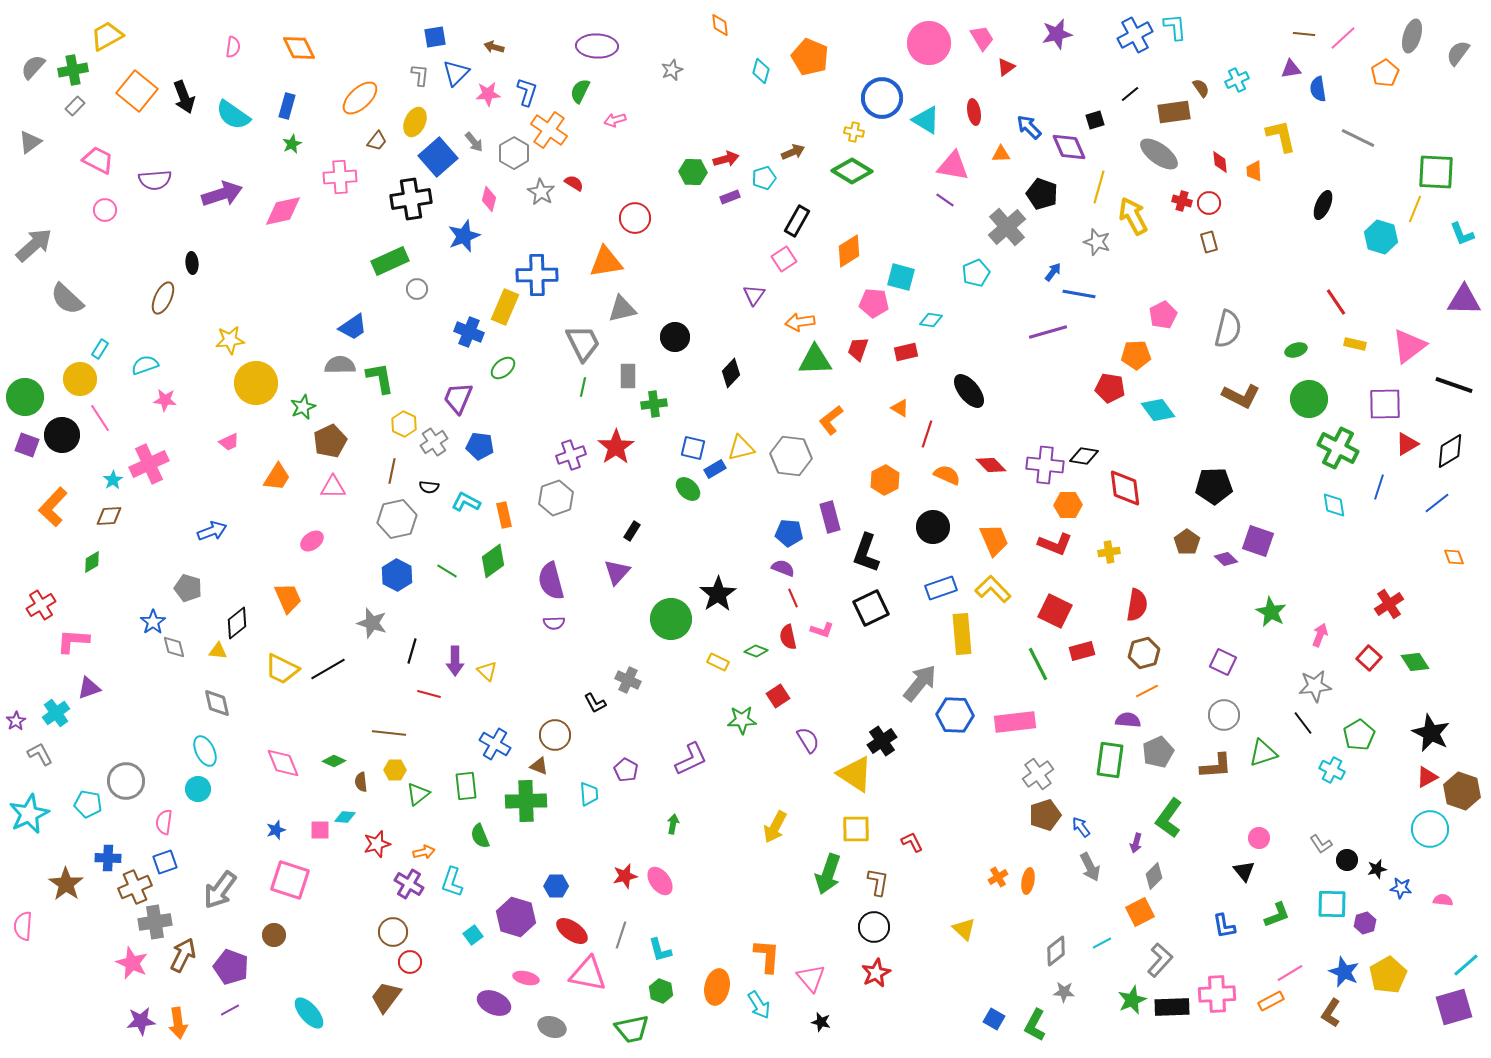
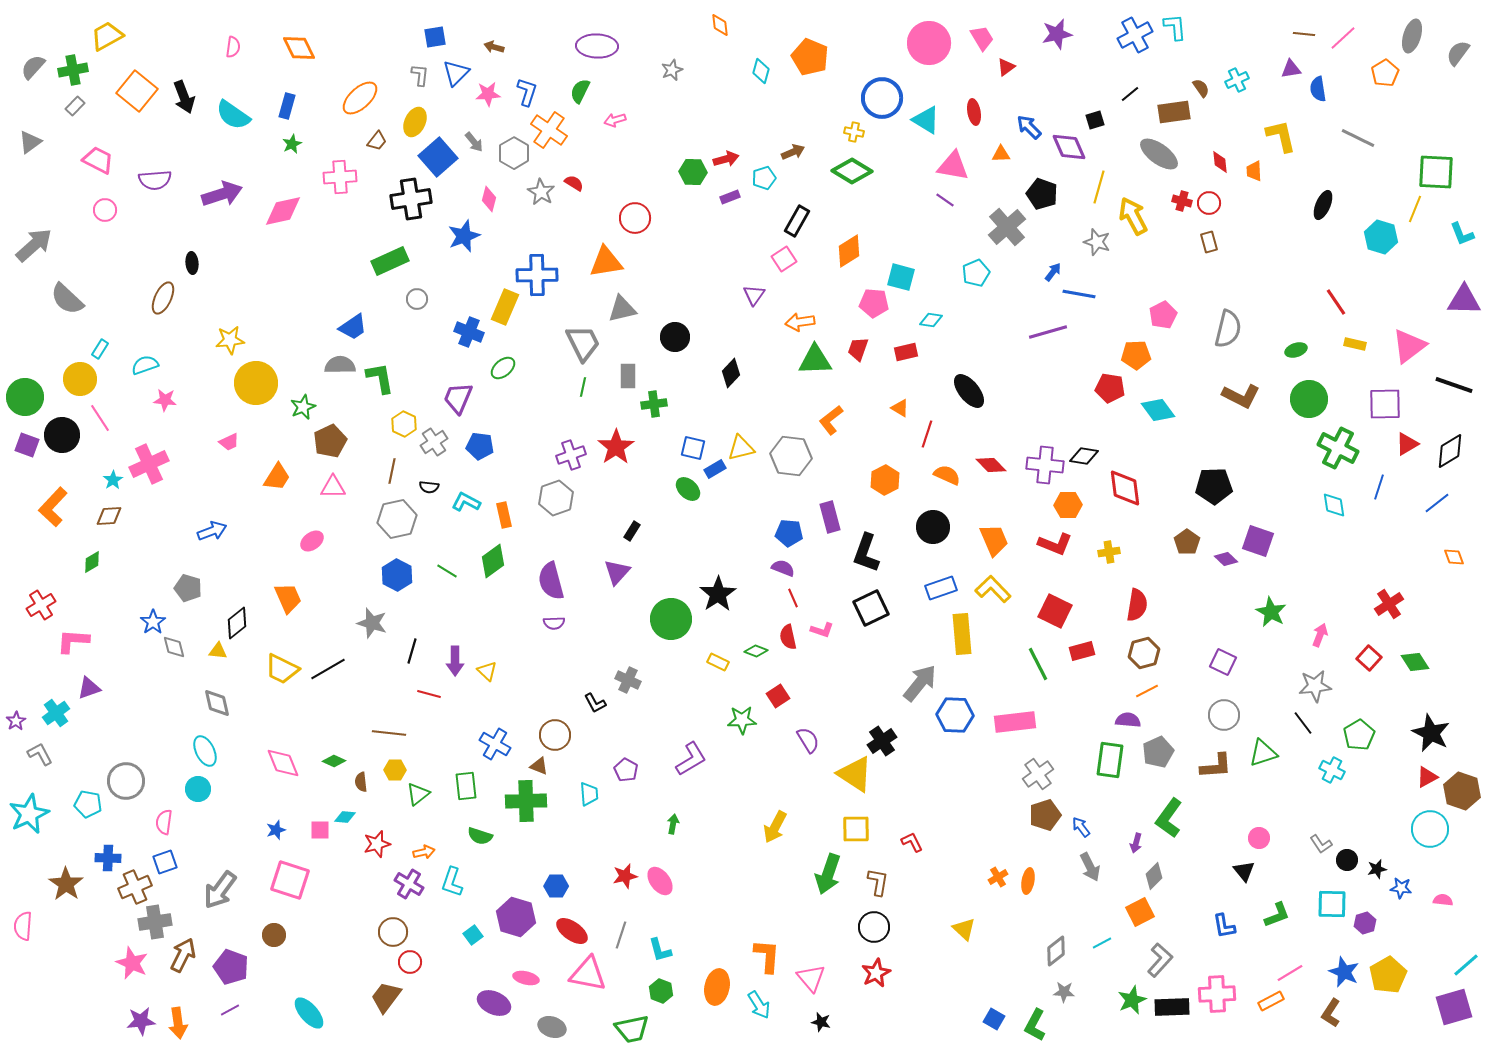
gray circle at (417, 289): moved 10 px down
purple L-shape at (691, 759): rotated 6 degrees counterclockwise
green semicircle at (480, 836): rotated 50 degrees counterclockwise
